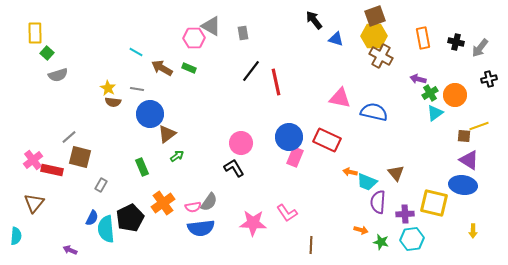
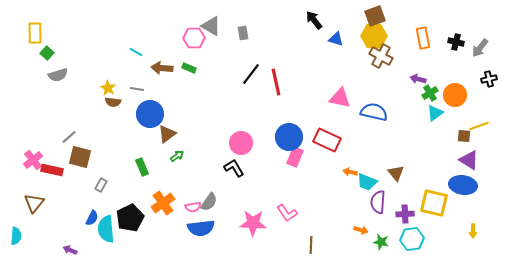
brown arrow at (162, 68): rotated 25 degrees counterclockwise
black line at (251, 71): moved 3 px down
